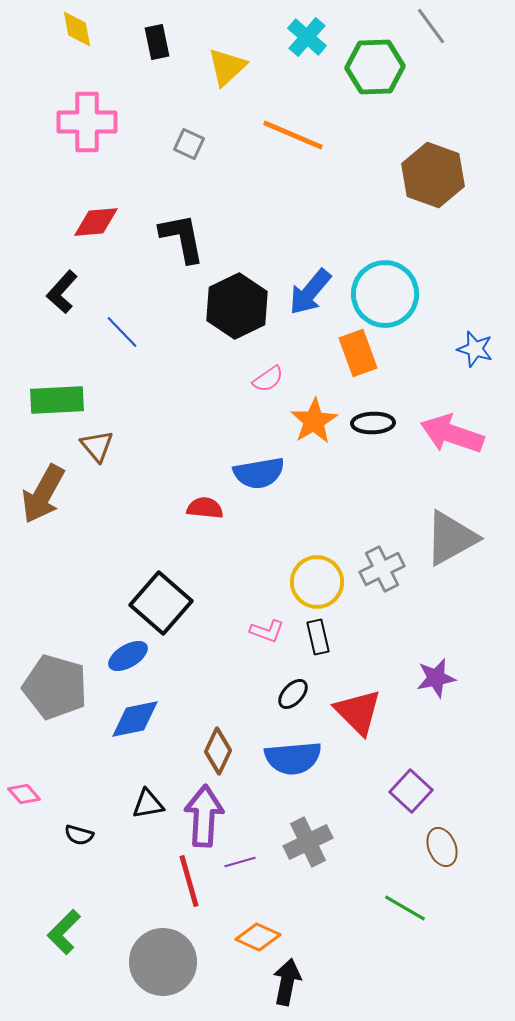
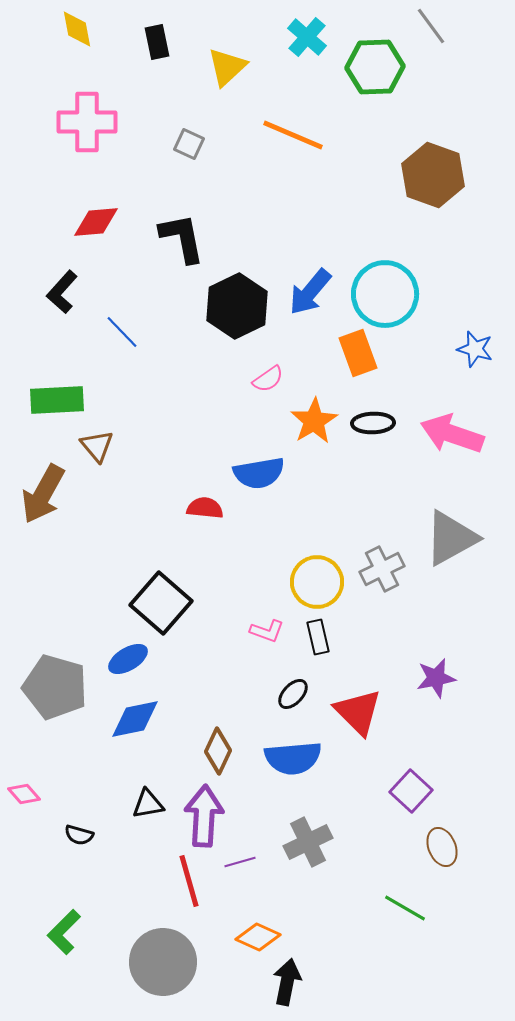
blue ellipse at (128, 656): moved 3 px down
